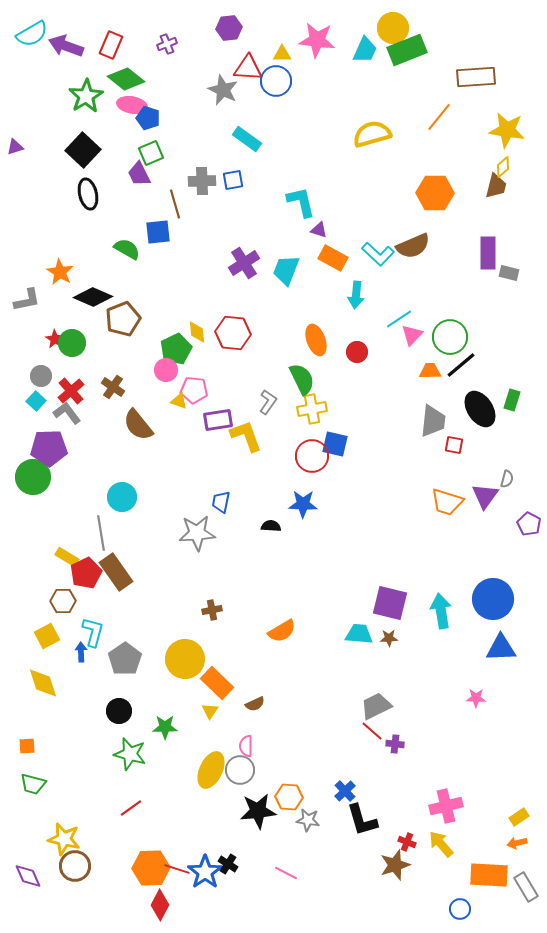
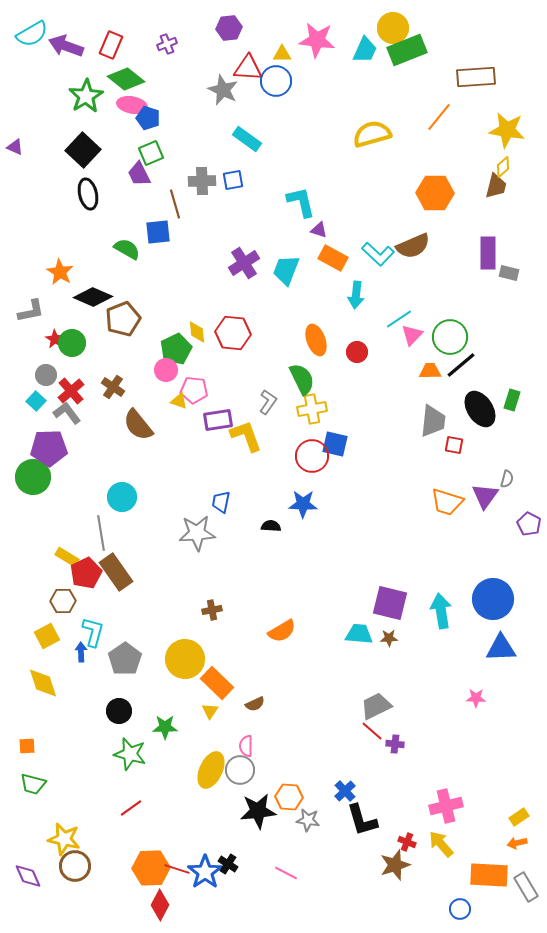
purple triangle at (15, 147): rotated 42 degrees clockwise
gray L-shape at (27, 300): moved 4 px right, 11 px down
gray circle at (41, 376): moved 5 px right, 1 px up
